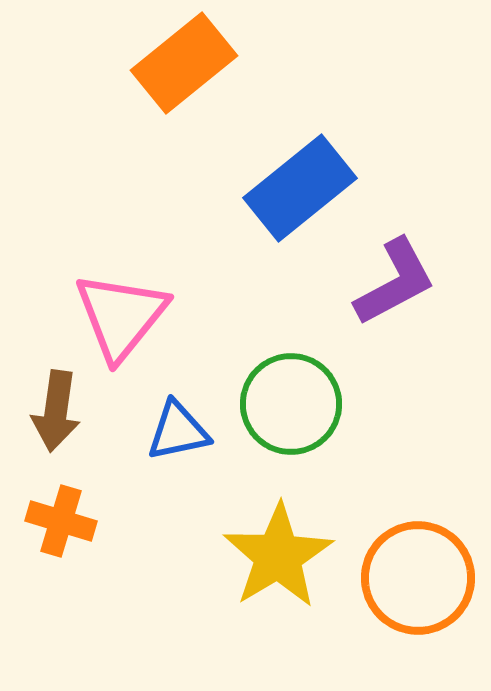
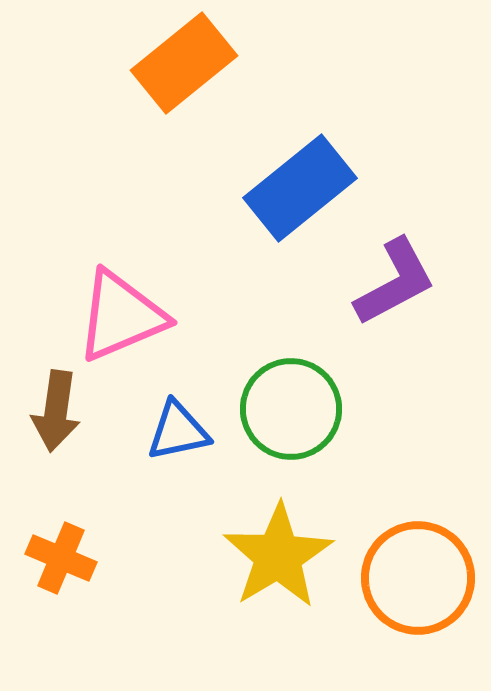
pink triangle: rotated 28 degrees clockwise
green circle: moved 5 px down
orange cross: moved 37 px down; rotated 6 degrees clockwise
